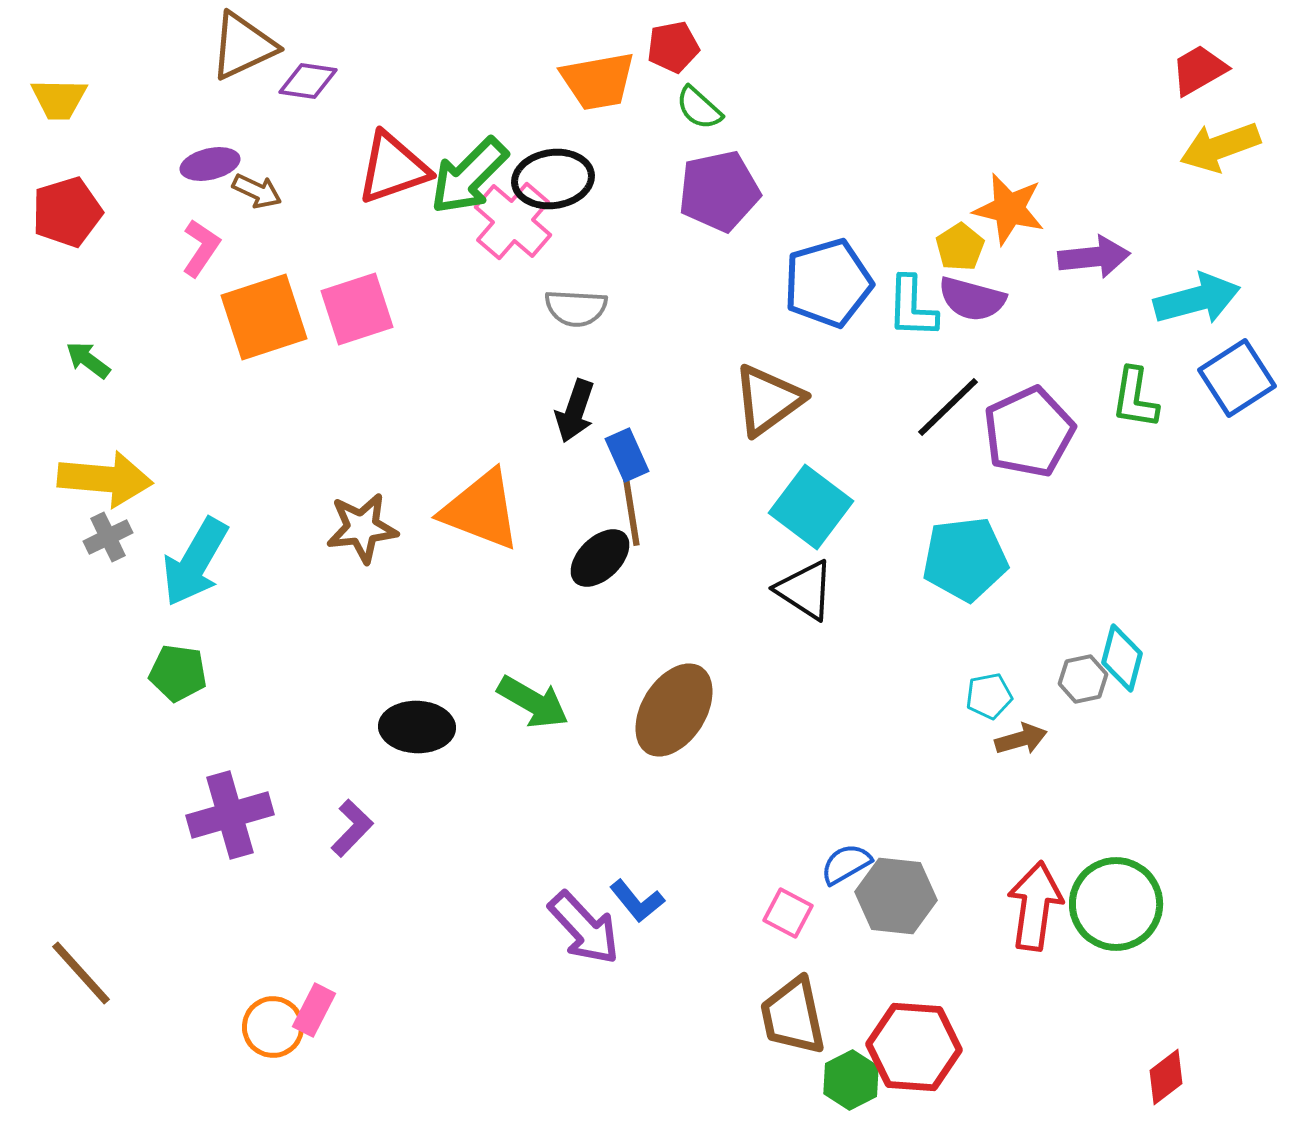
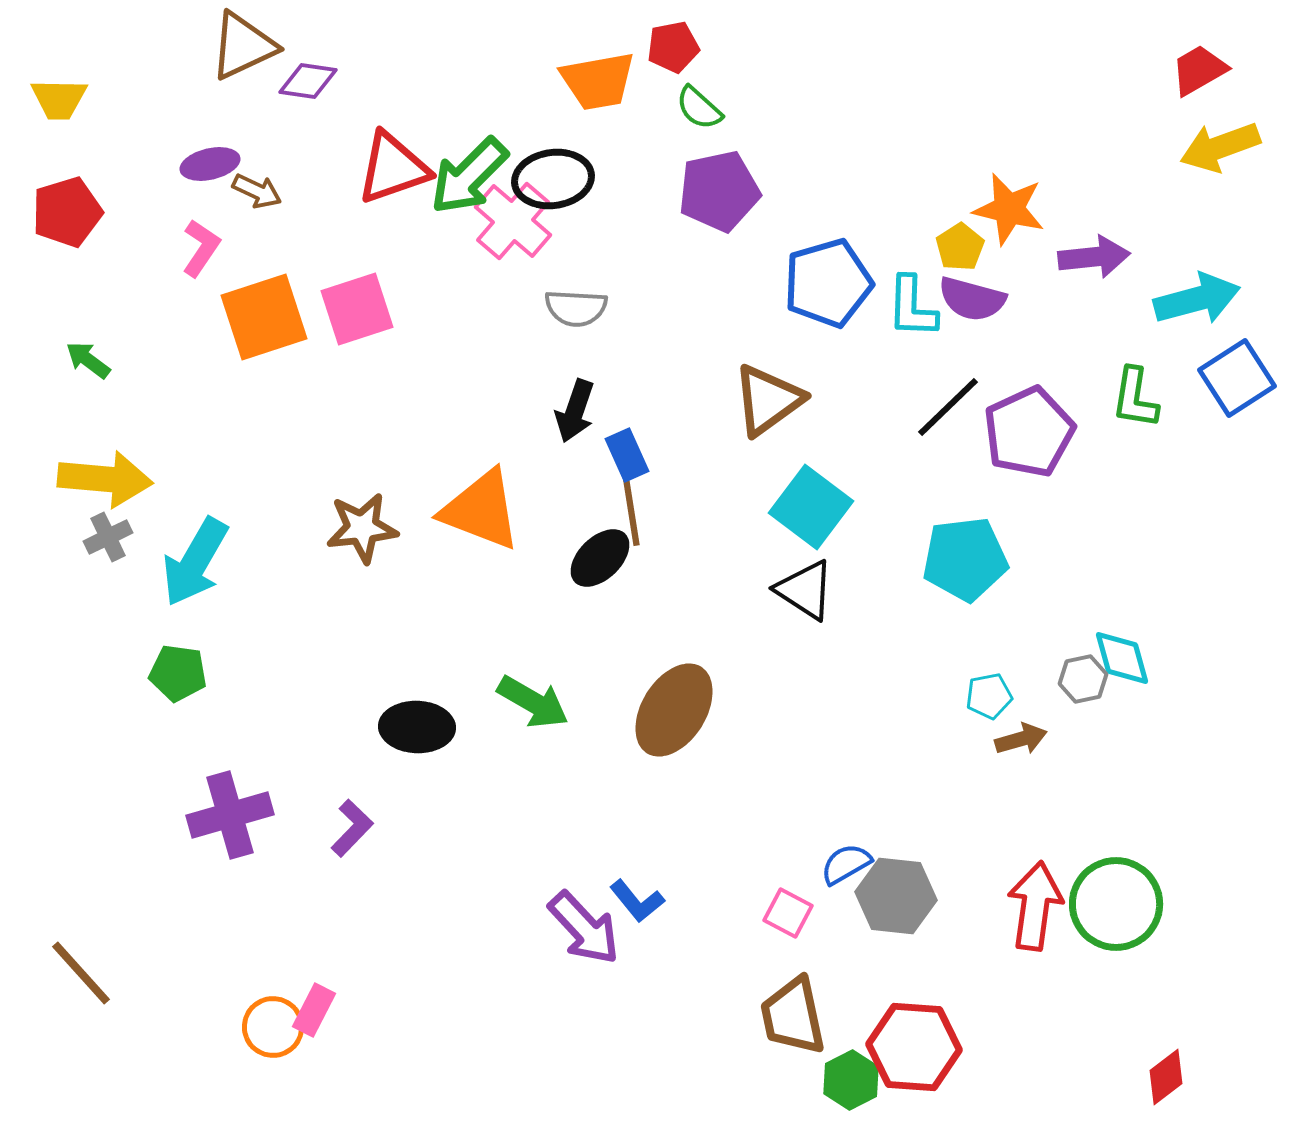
cyan diamond at (1122, 658): rotated 30 degrees counterclockwise
